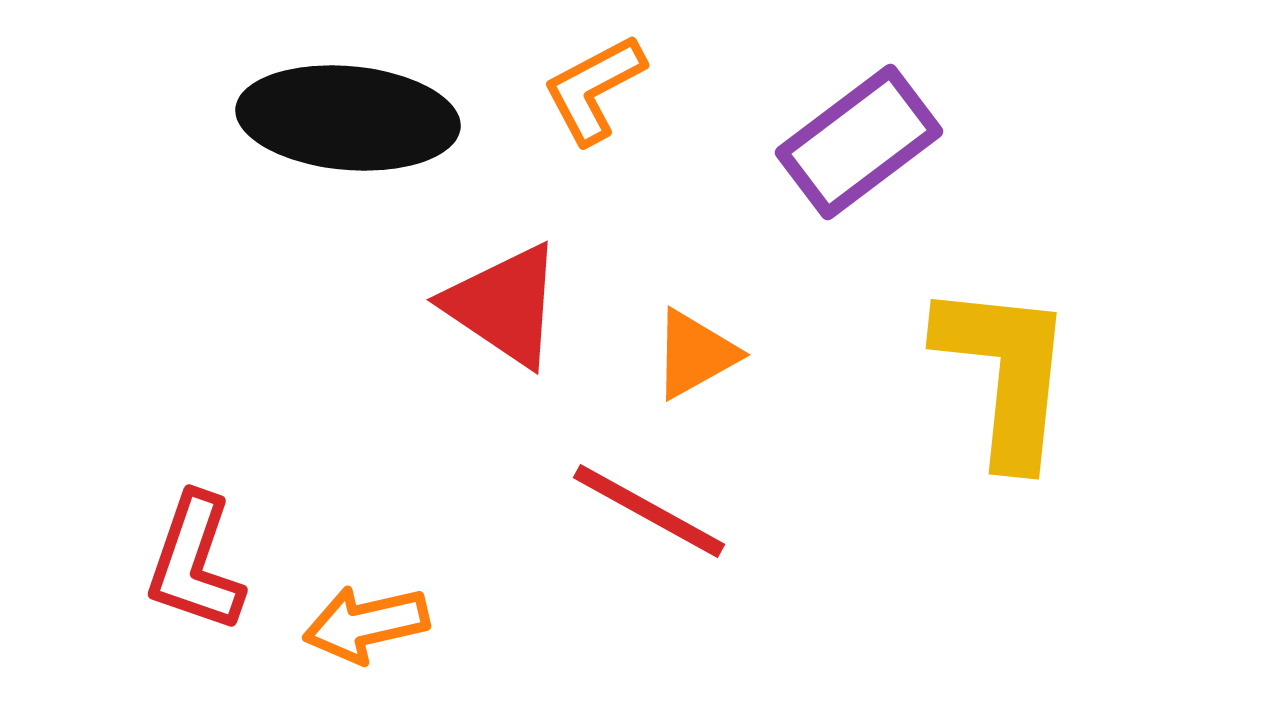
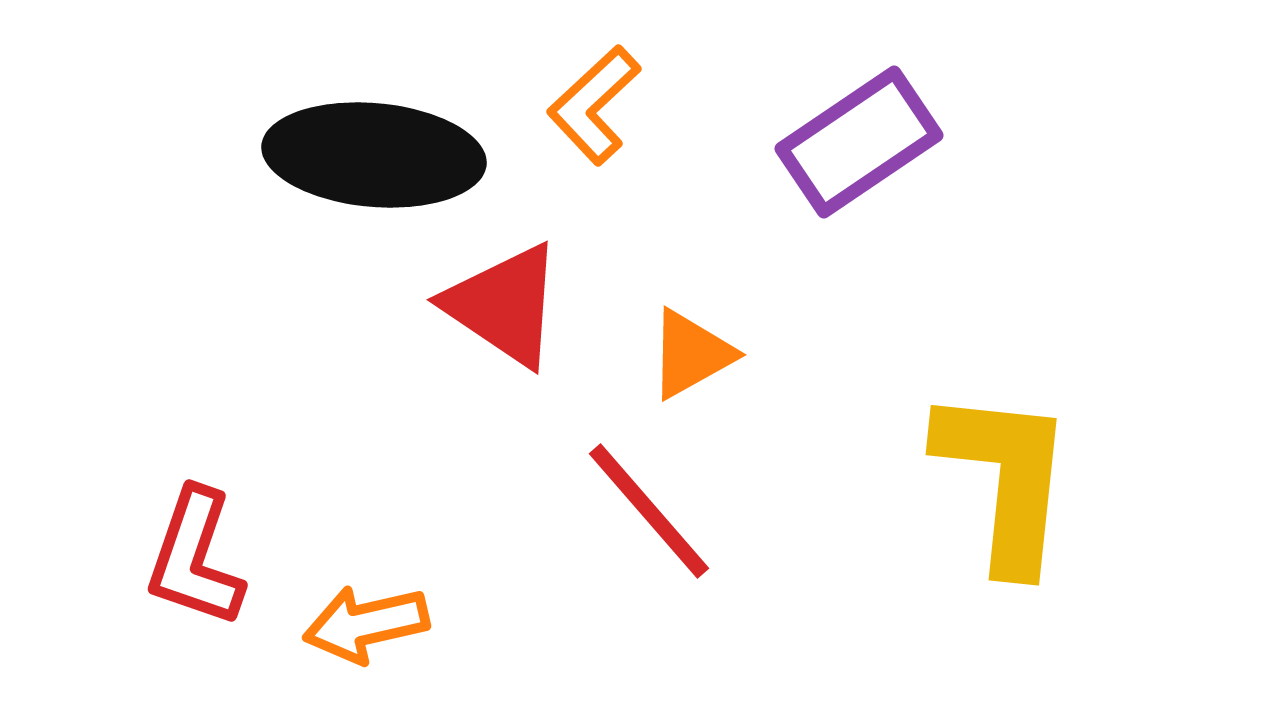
orange L-shape: moved 16 px down; rotated 15 degrees counterclockwise
black ellipse: moved 26 px right, 37 px down
purple rectangle: rotated 3 degrees clockwise
orange triangle: moved 4 px left
yellow L-shape: moved 106 px down
red line: rotated 20 degrees clockwise
red L-shape: moved 5 px up
